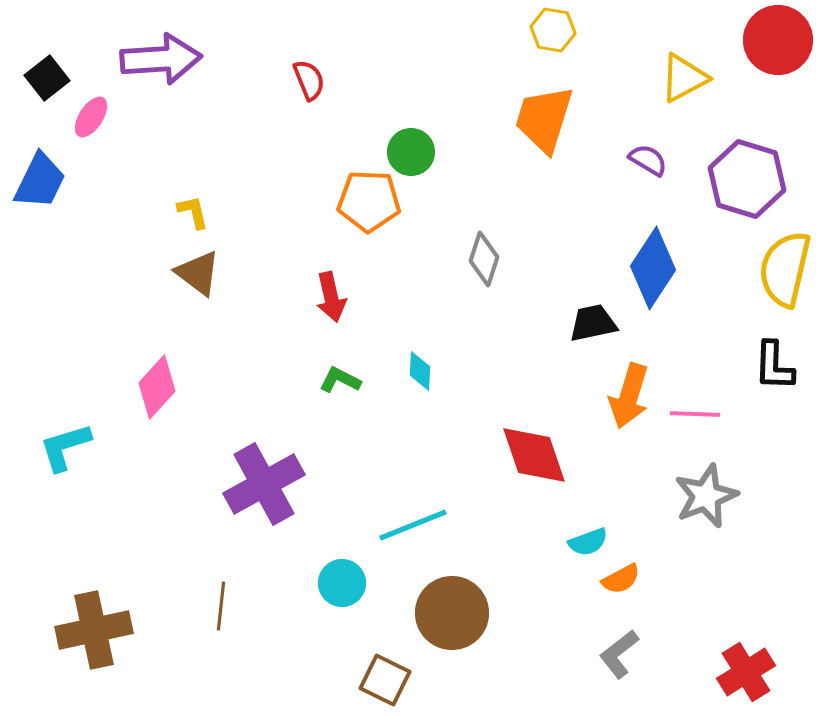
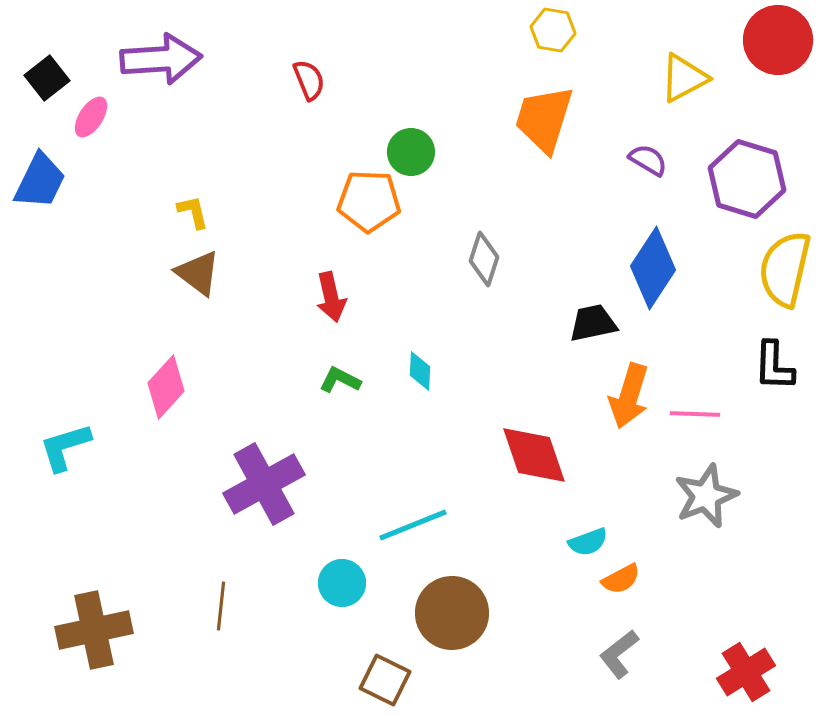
pink diamond: moved 9 px right
